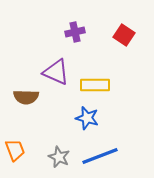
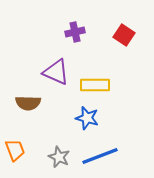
brown semicircle: moved 2 px right, 6 px down
